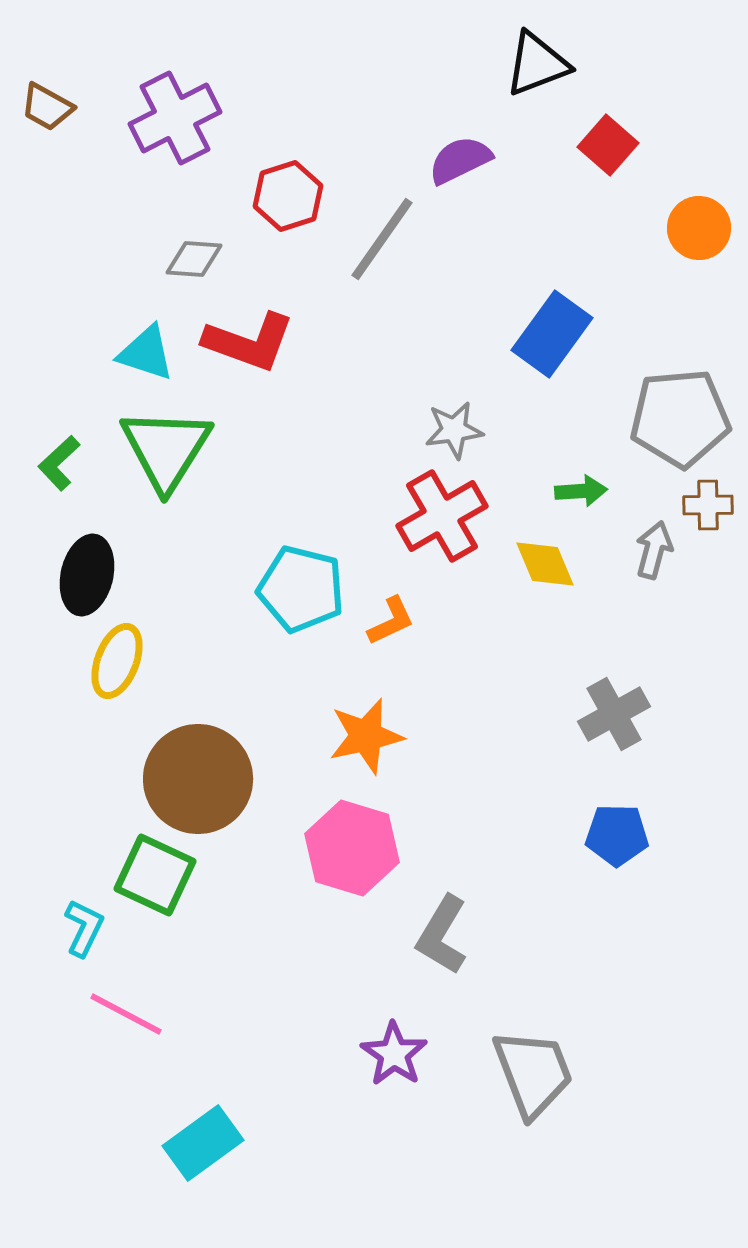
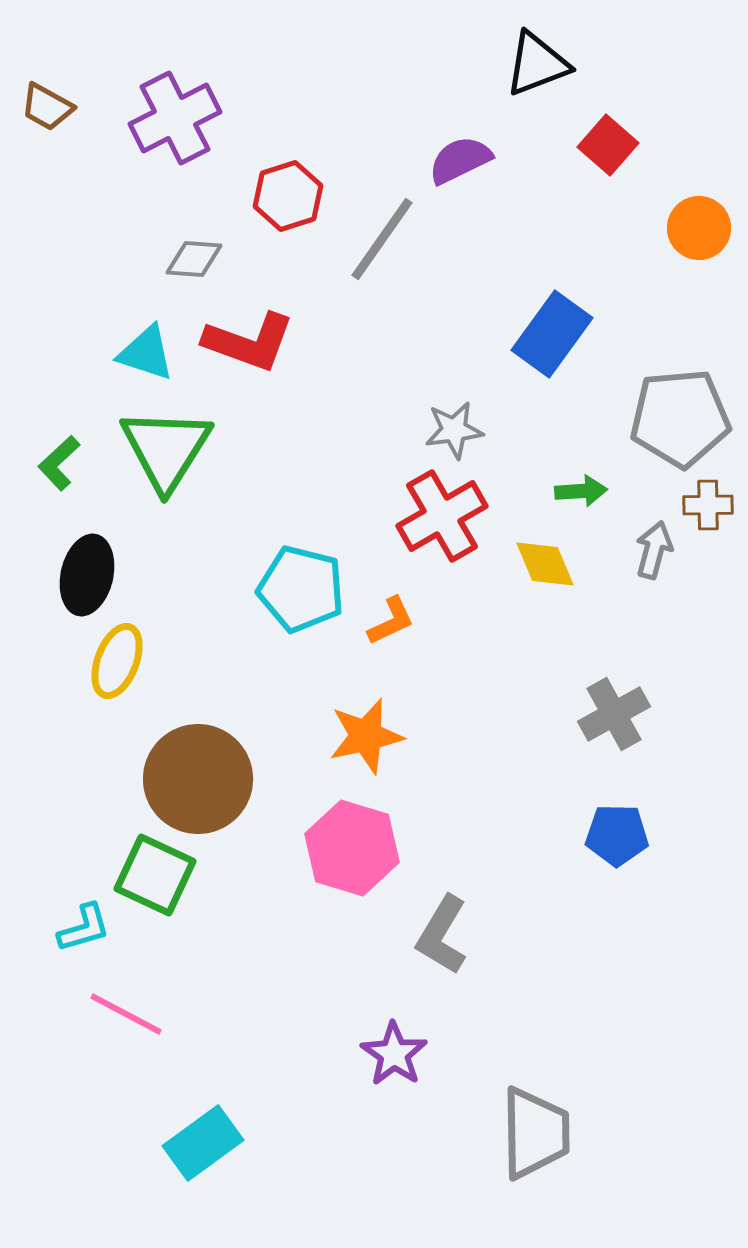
cyan L-shape: rotated 48 degrees clockwise
gray trapezoid: moved 2 px right, 60 px down; rotated 20 degrees clockwise
